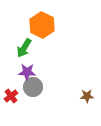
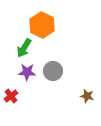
gray circle: moved 20 px right, 16 px up
brown star: rotated 16 degrees clockwise
